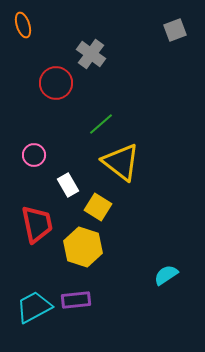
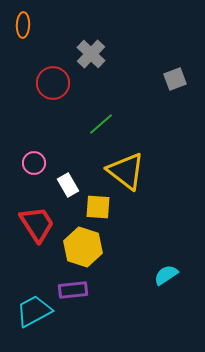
orange ellipse: rotated 20 degrees clockwise
gray square: moved 49 px down
gray cross: rotated 8 degrees clockwise
red circle: moved 3 px left
pink circle: moved 8 px down
yellow triangle: moved 5 px right, 9 px down
yellow square: rotated 28 degrees counterclockwise
red trapezoid: rotated 21 degrees counterclockwise
purple rectangle: moved 3 px left, 10 px up
cyan trapezoid: moved 4 px down
